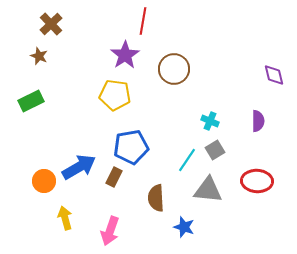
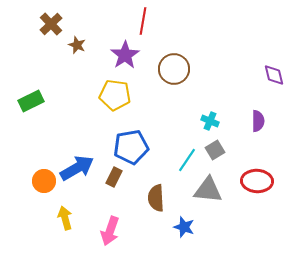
brown star: moved 38 px right, 11 px up
blue arrow: moved 2 px left, 1 px down
